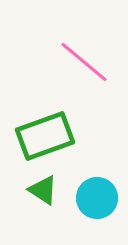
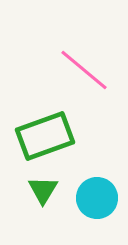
pink line: moved 8 px down
green triangle: rotated 28 degrees clockwise
